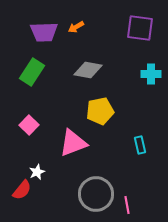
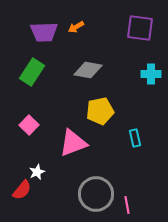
cyan rectangle: moved 5 px left, 7 px up
